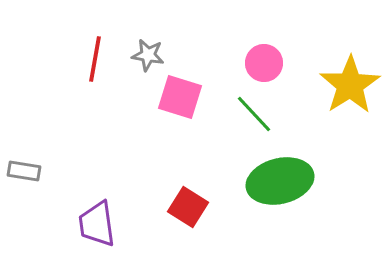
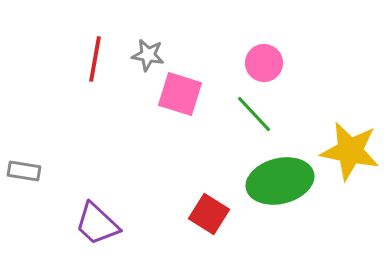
yellow star: moved 66 px down; rotated 28 degrees counterclockwise
pink square: moved 3 px up
red square: moved 21 px right, 7 px down
purple trapezoid: rotated 39 degrees counterclockwise
